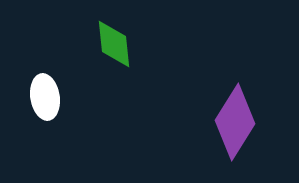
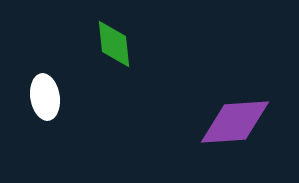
purple diamond: rotated 54 degrees clockwise
